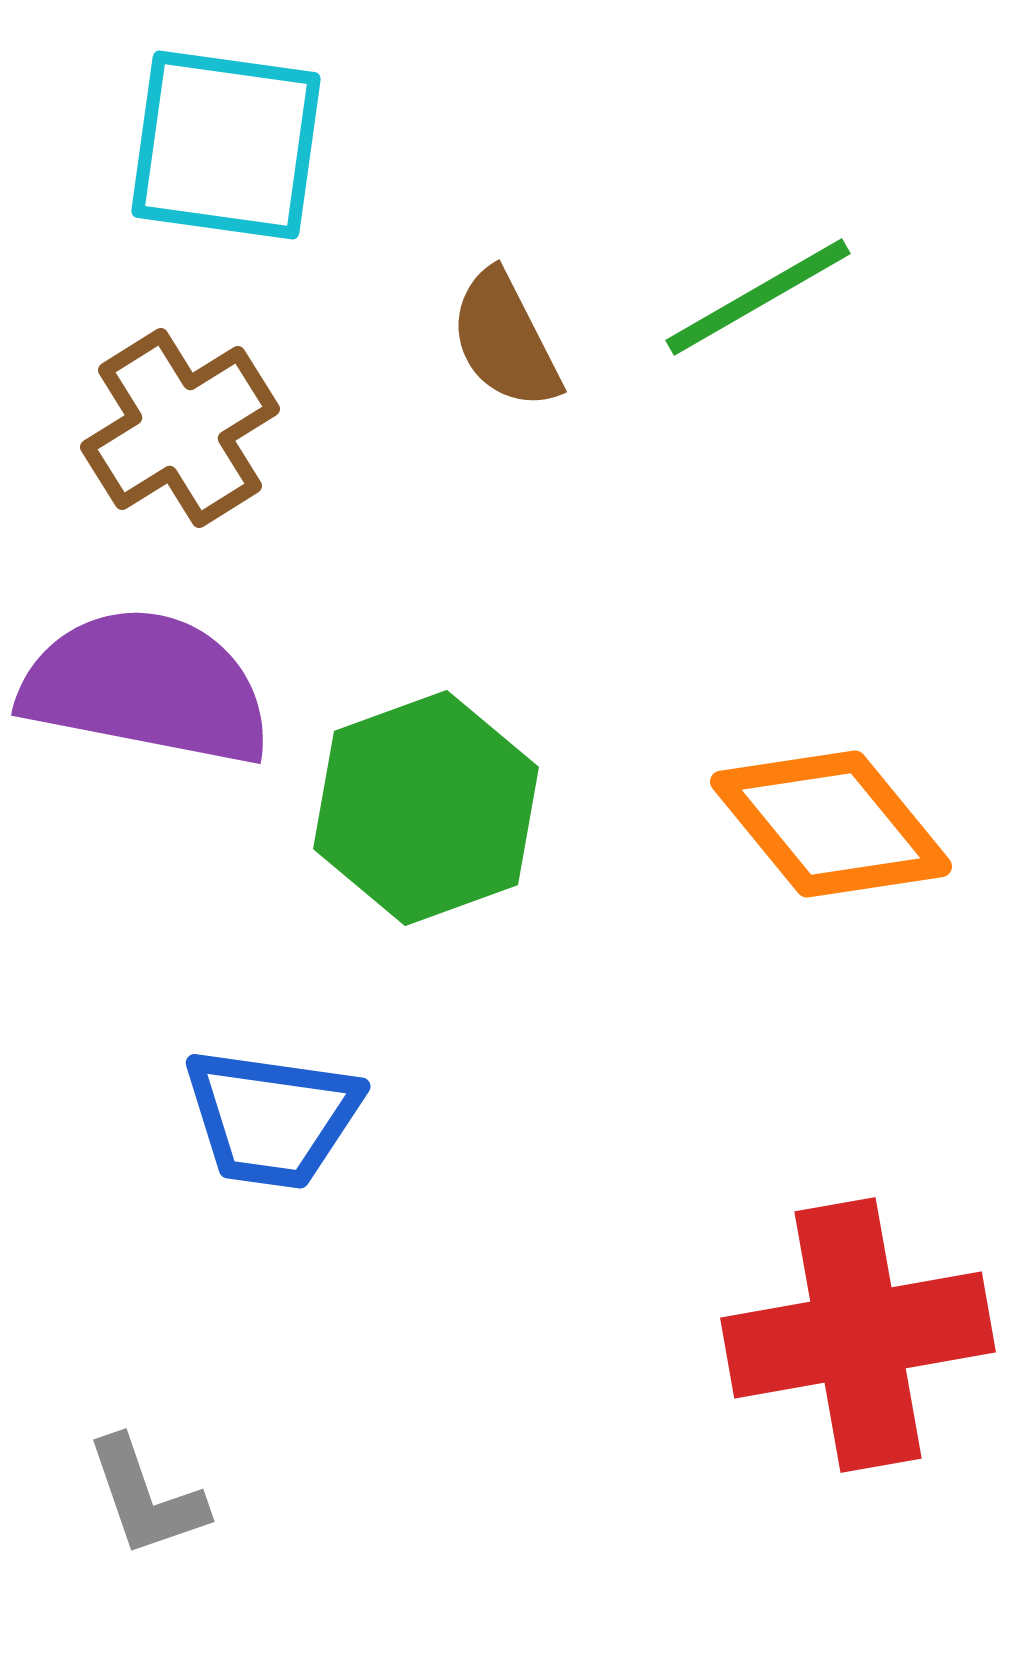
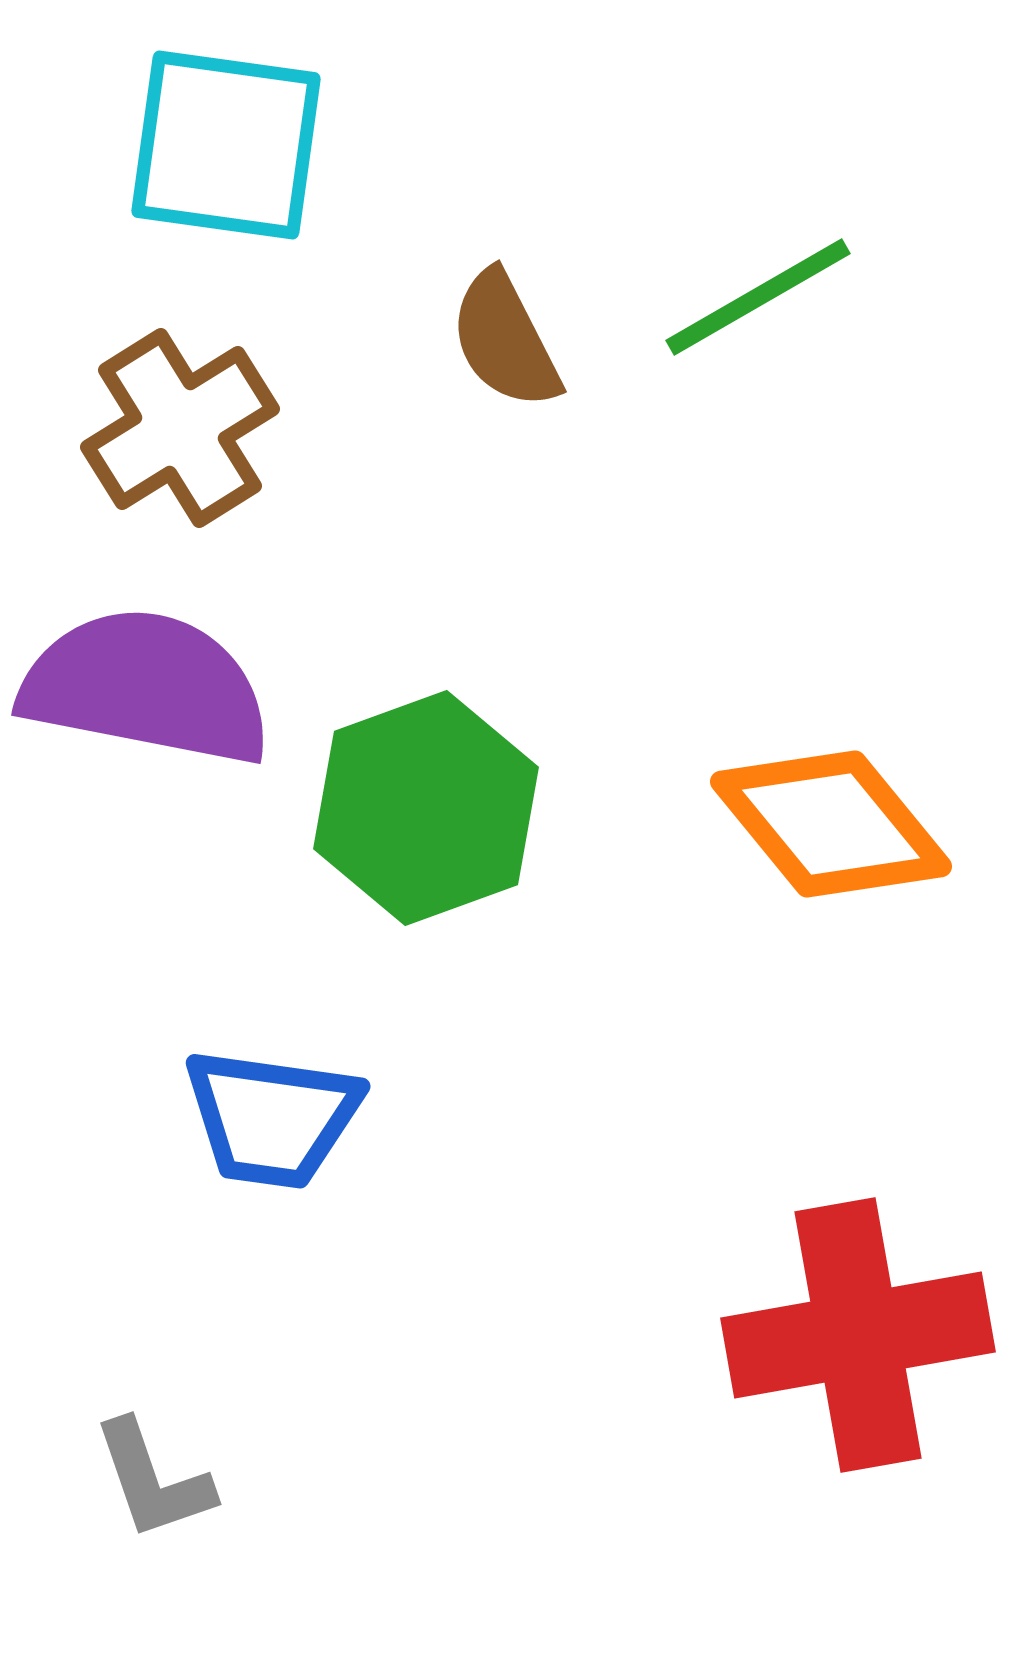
gray L-shape: moved 7 px right, 17 px up
